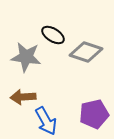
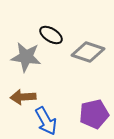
black ellipse: moved 2 px left
gray diamond: moved 2 px right
